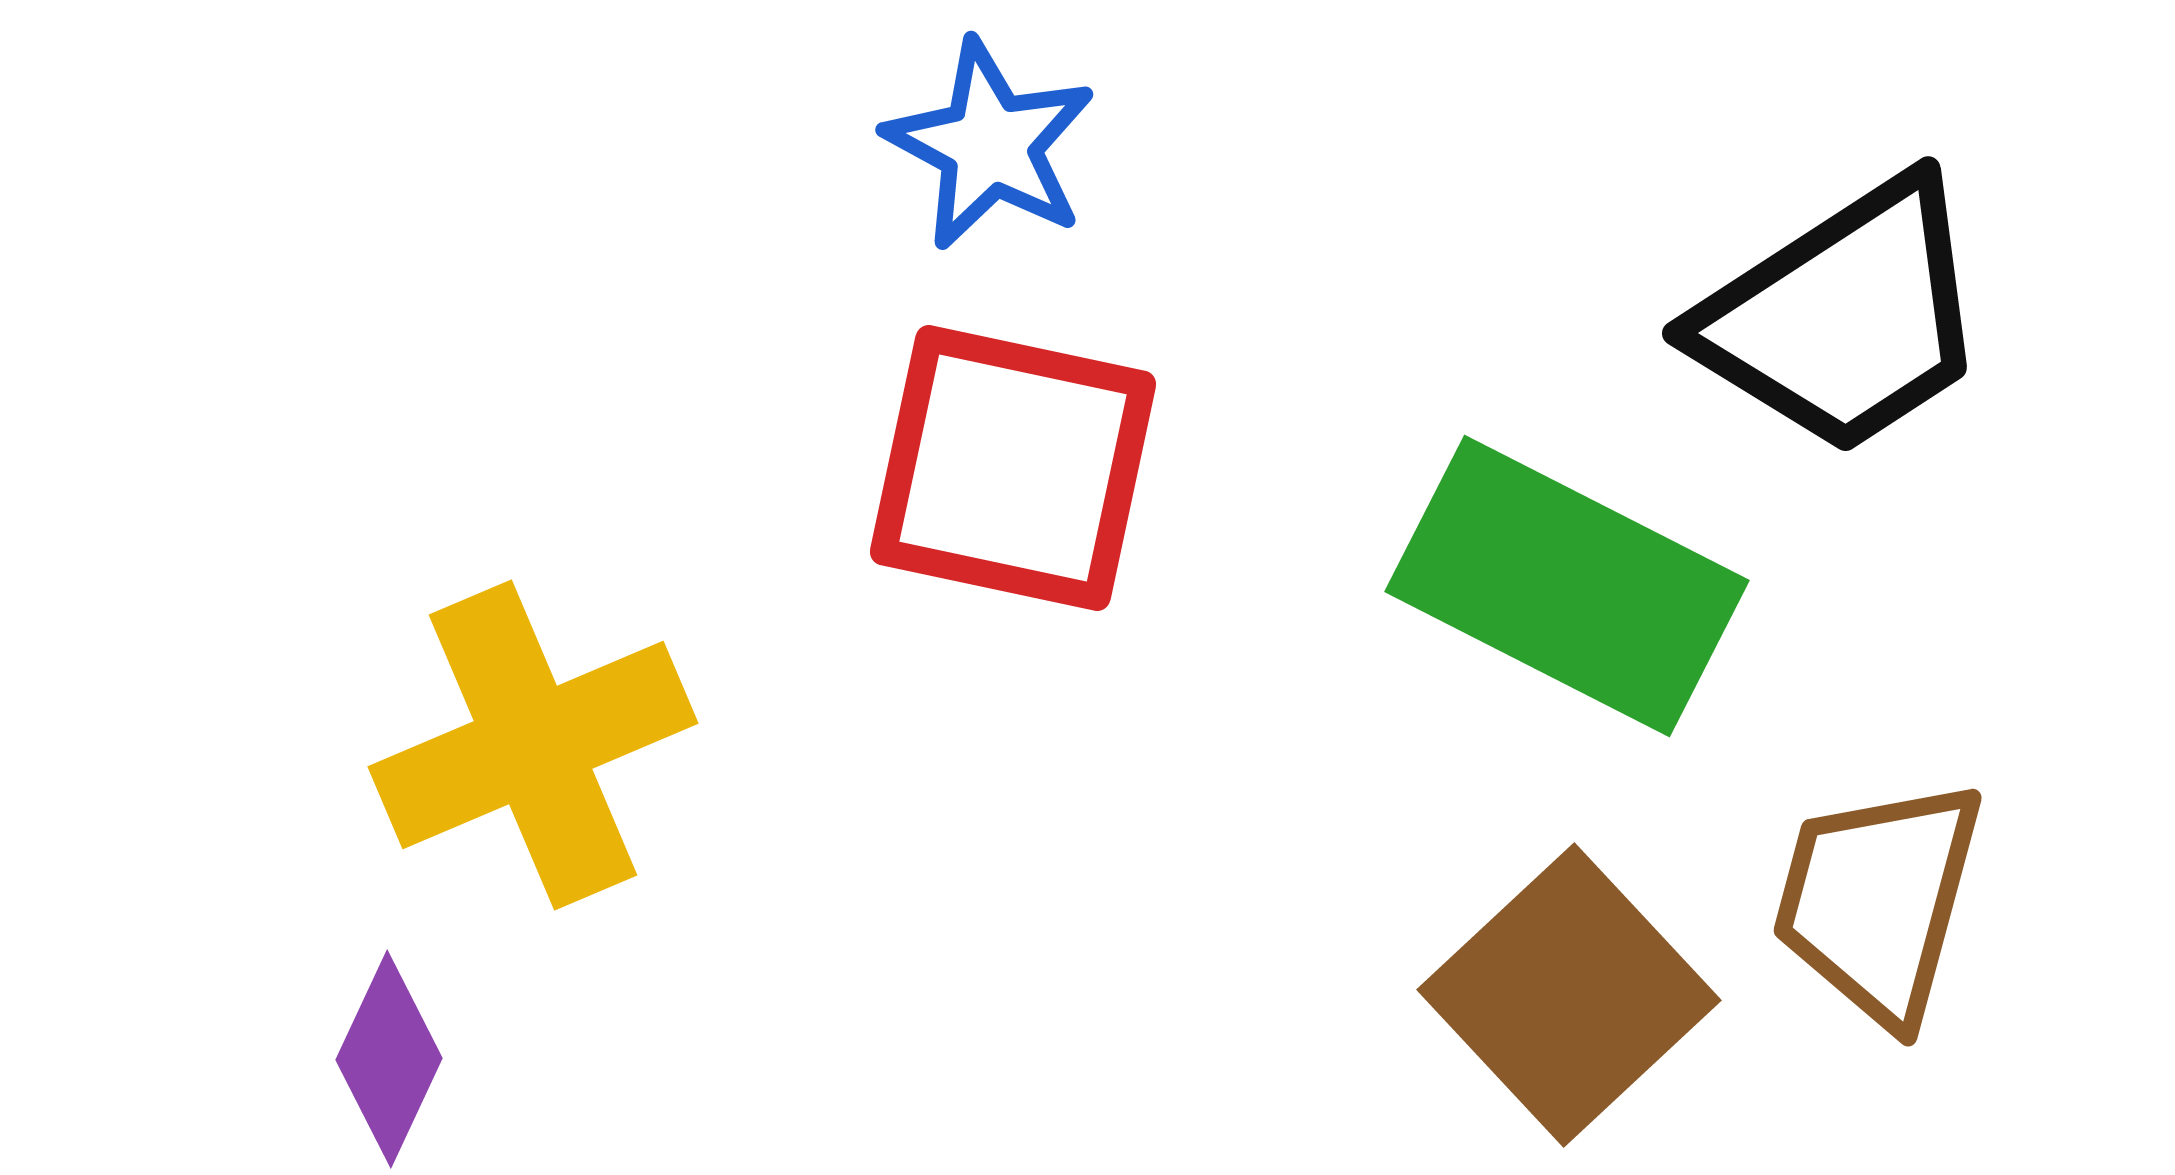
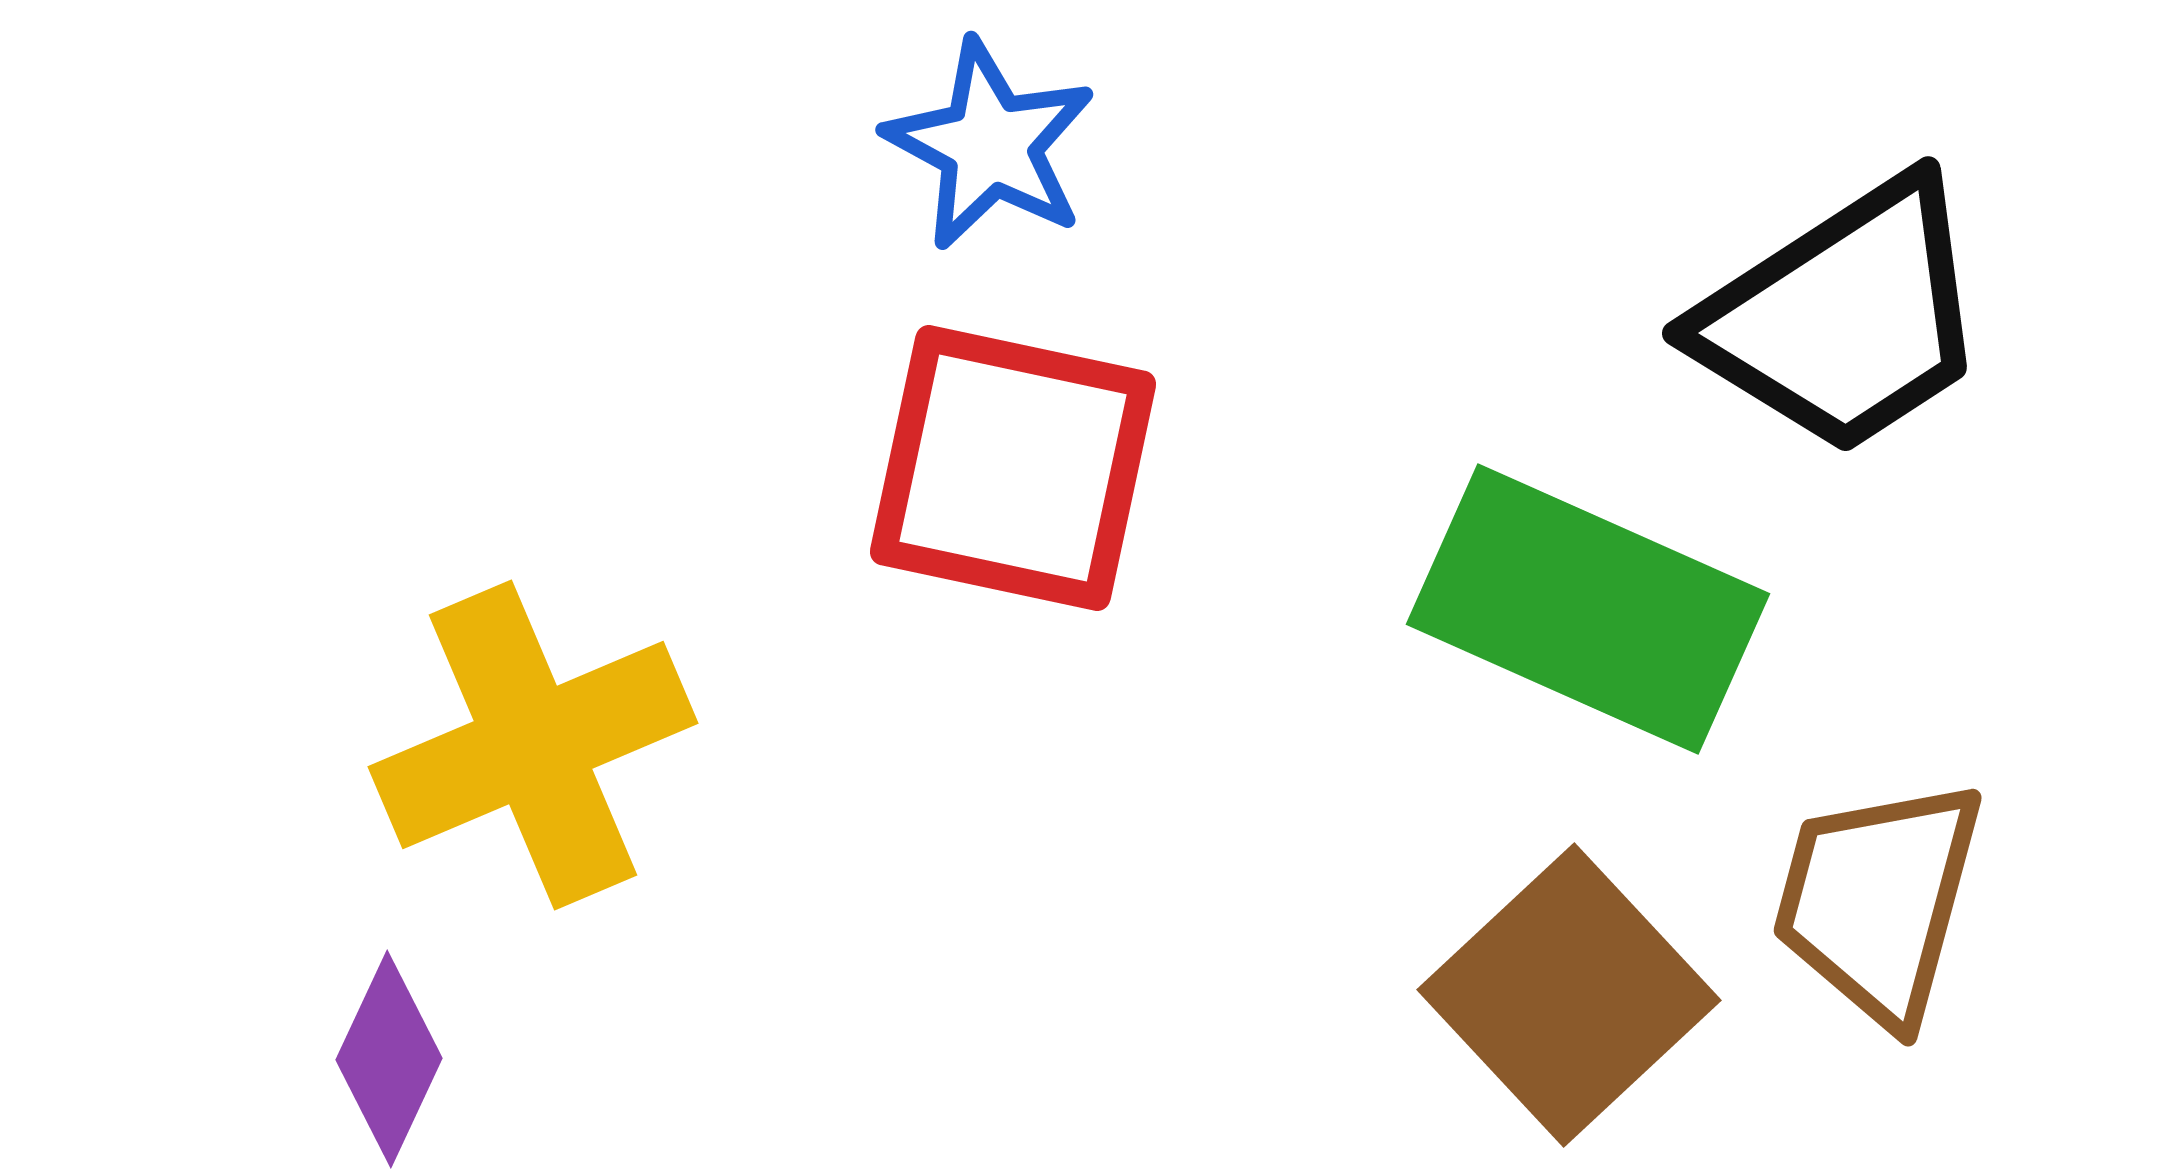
green rectangle: moved 21 px right, 23 px down; rotated 3 degrees counterclockwise
